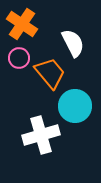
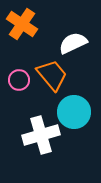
white semicircle: rotated 88 degrees counterclockwise
pink circle: moved 22 px down
orange trapezoid: moved 2 px right, 2 px down
cyan circle: moved 1 px left, 6 px down
